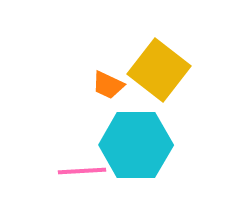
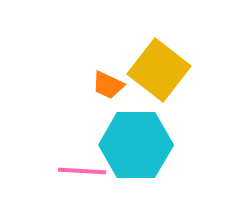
pink line: rotated 6 degrees clockwise
